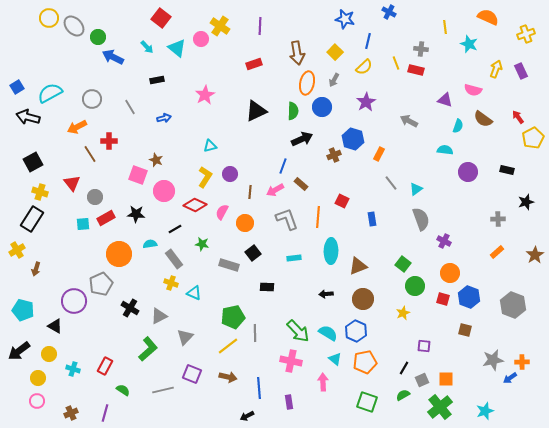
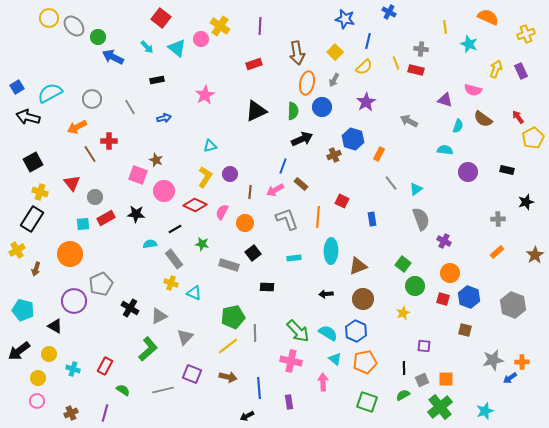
orange circle at (119, 254): moved 49 px left
black line at (404, 368): rotated 32 degrees counterclockwise
